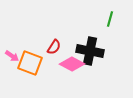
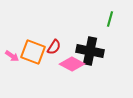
orange square: moved 3 px right, 11 px up
